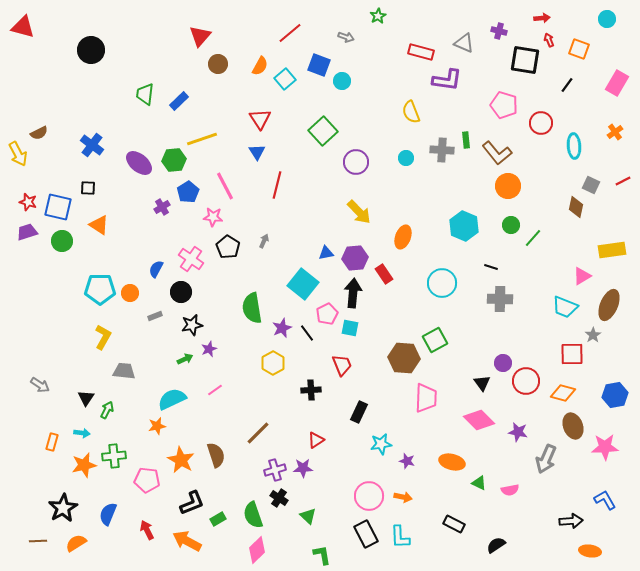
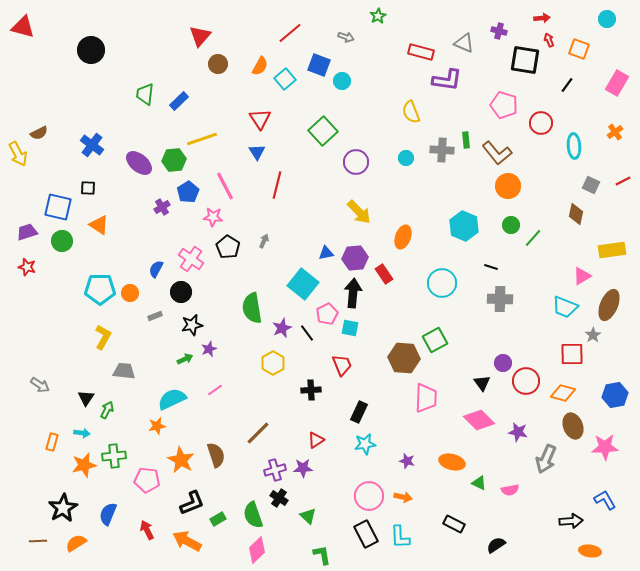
red star at (28, 202): moved 1 px left, 65 px down
brown diamond at (576, 207): moved 7 px down
cyan star at (381, 444): moved 16 px left
